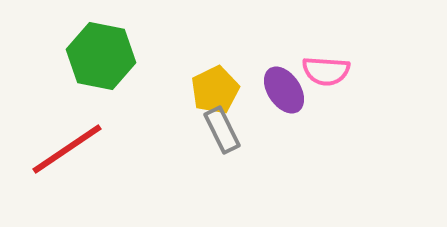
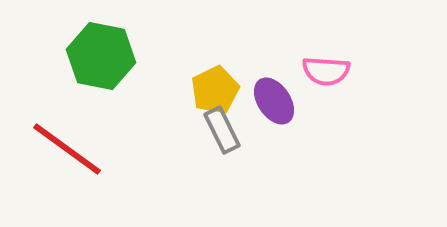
purple ellipse: moved 10 px left, 11 px down
red line: rotated 70 degrees clockwise
